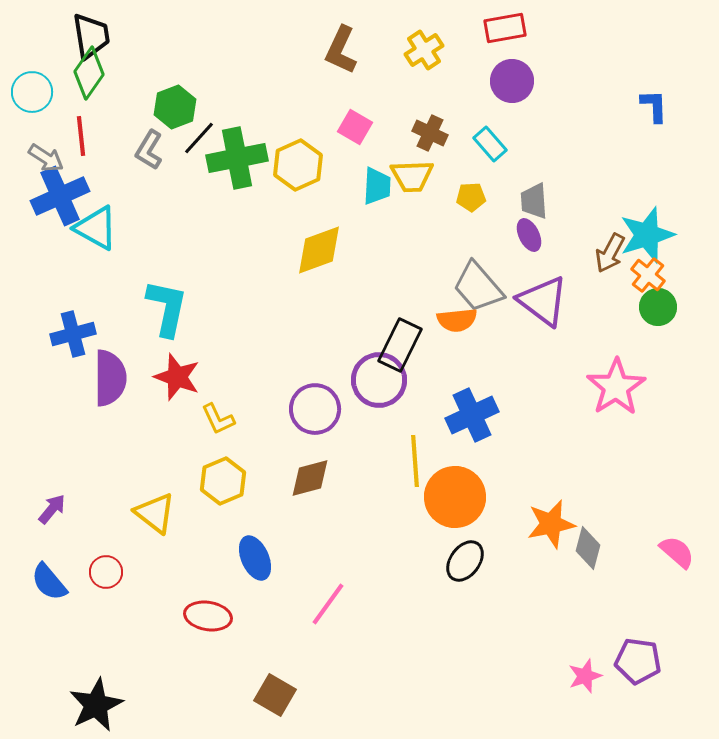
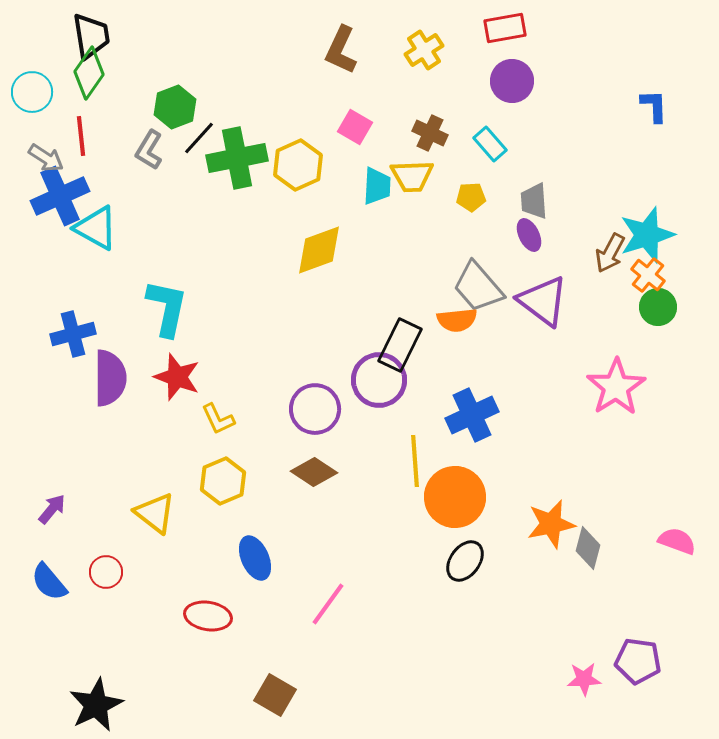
brown diamond at (310, 478): moved 4 px right, 6 px up; rotated 48 degrees clockwise
pink semicircle at (677, 552): moved 11 px up; rotated 21 degrees counterclockwise
pink star at (585, 676): moved 1 px left, 3 px down; rotated 16 degrees clockwise
